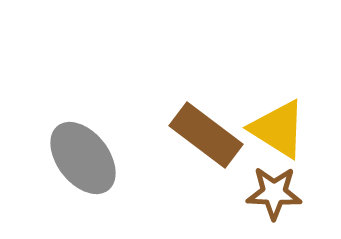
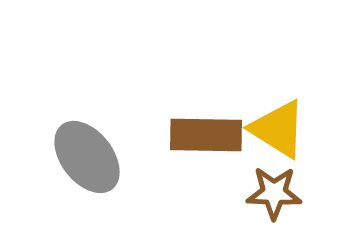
brown rectangle: rotated 36 degrees counterclockwise
gray ellipse: moved 4 px right, 1 px up
